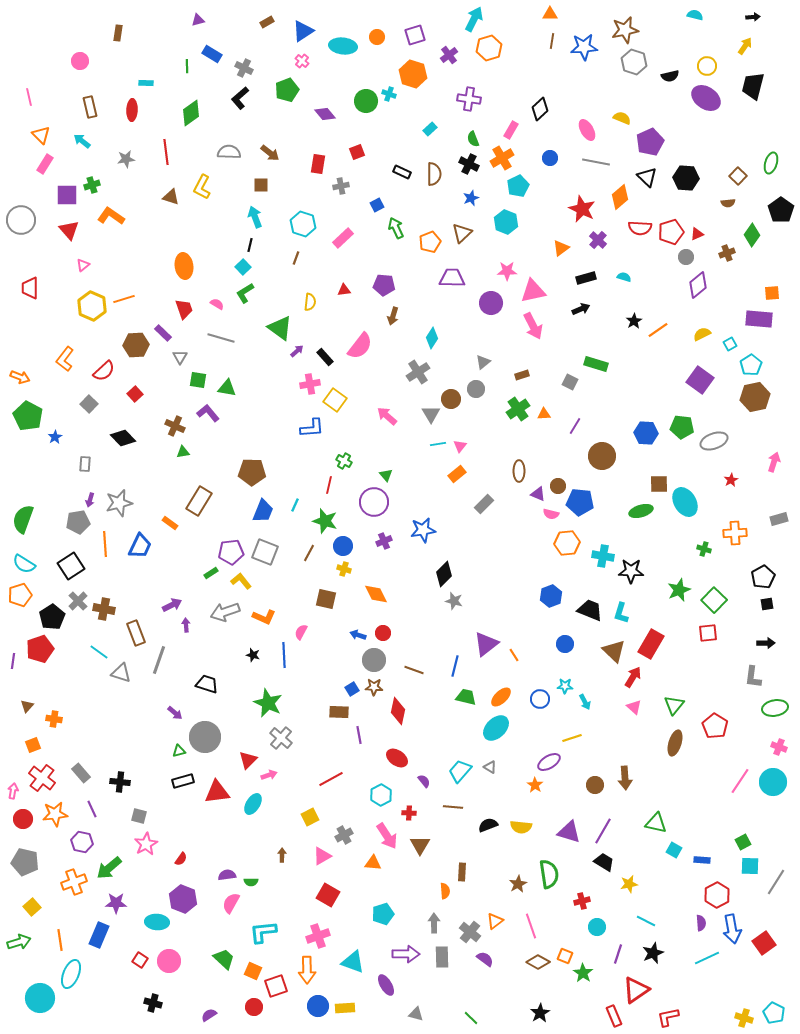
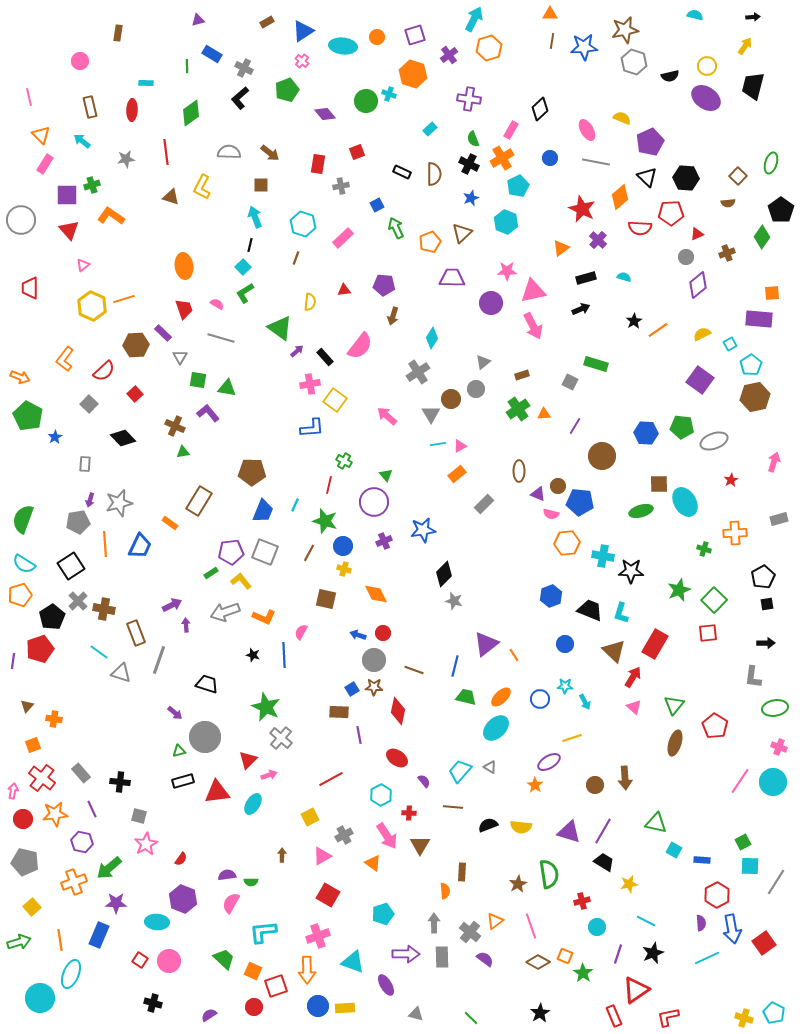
red pentagon at (671, 232): moved 19 px up; rotated 15 degrees clockwise
green diamond at (752, 235): moved 10 px right, 2 px down
pink triangle at (460, 446): rotated 24 degrees clockwise
red rectangle at (651, 644): moved 4 px right
green star at (268, 703): moved 2 px left, 4 px down
orange triangle at (373, 863): rotated 30 degrees clockwise
